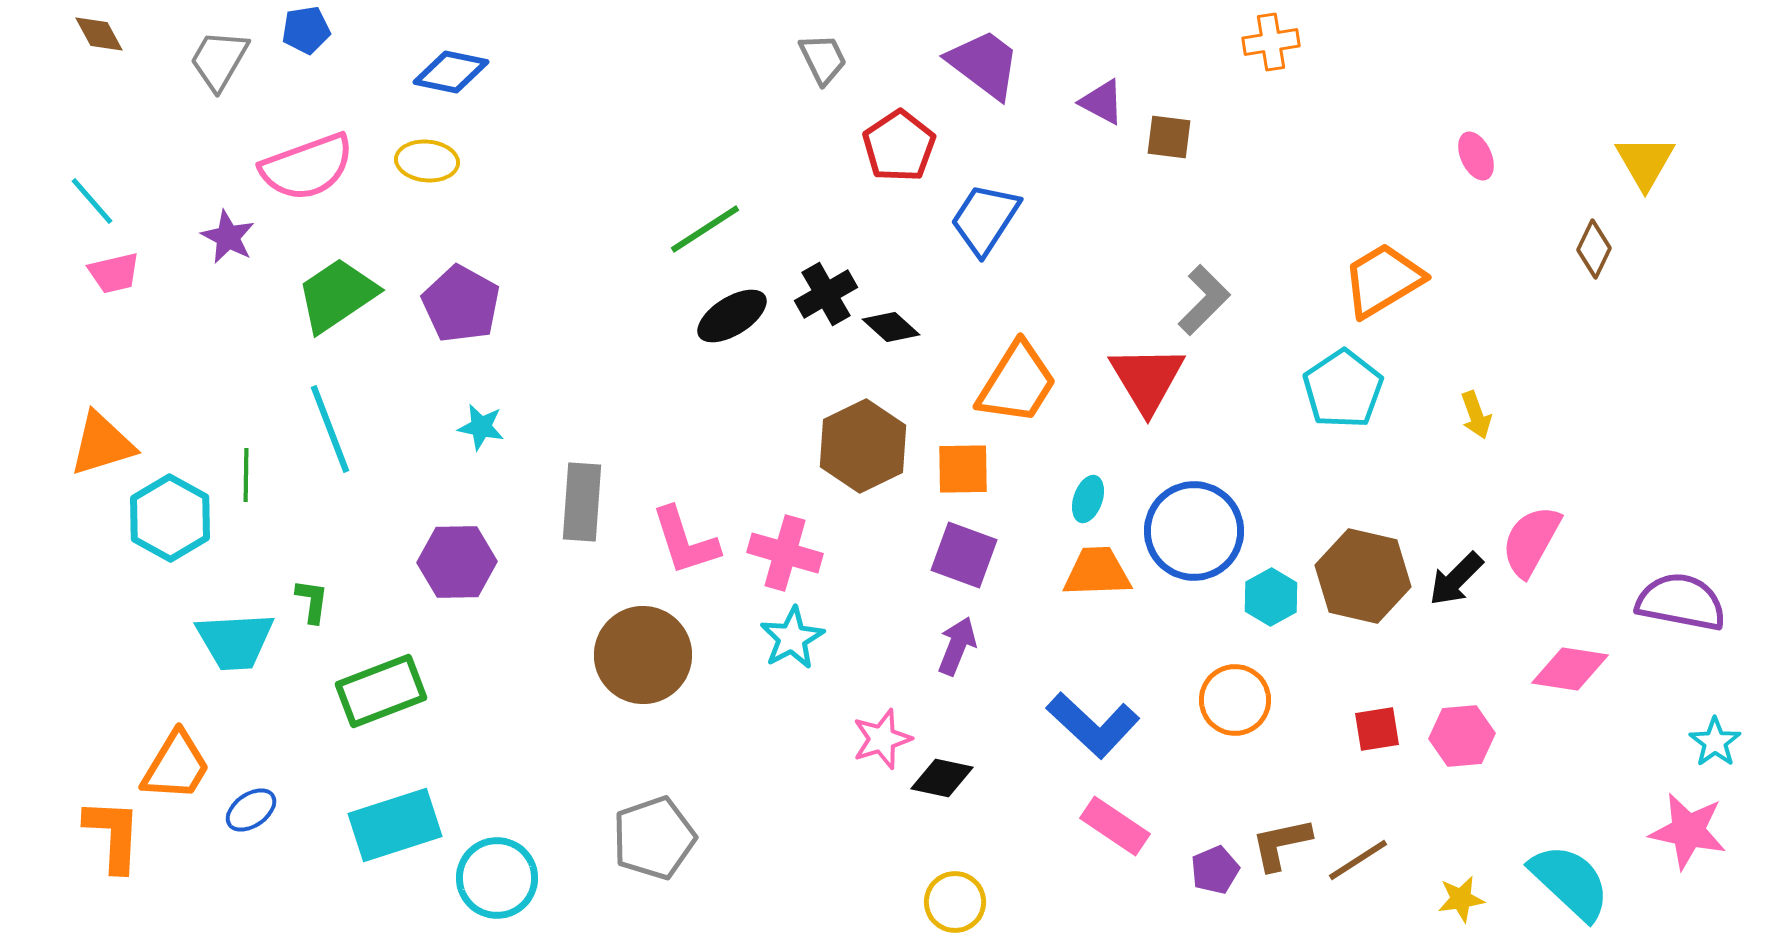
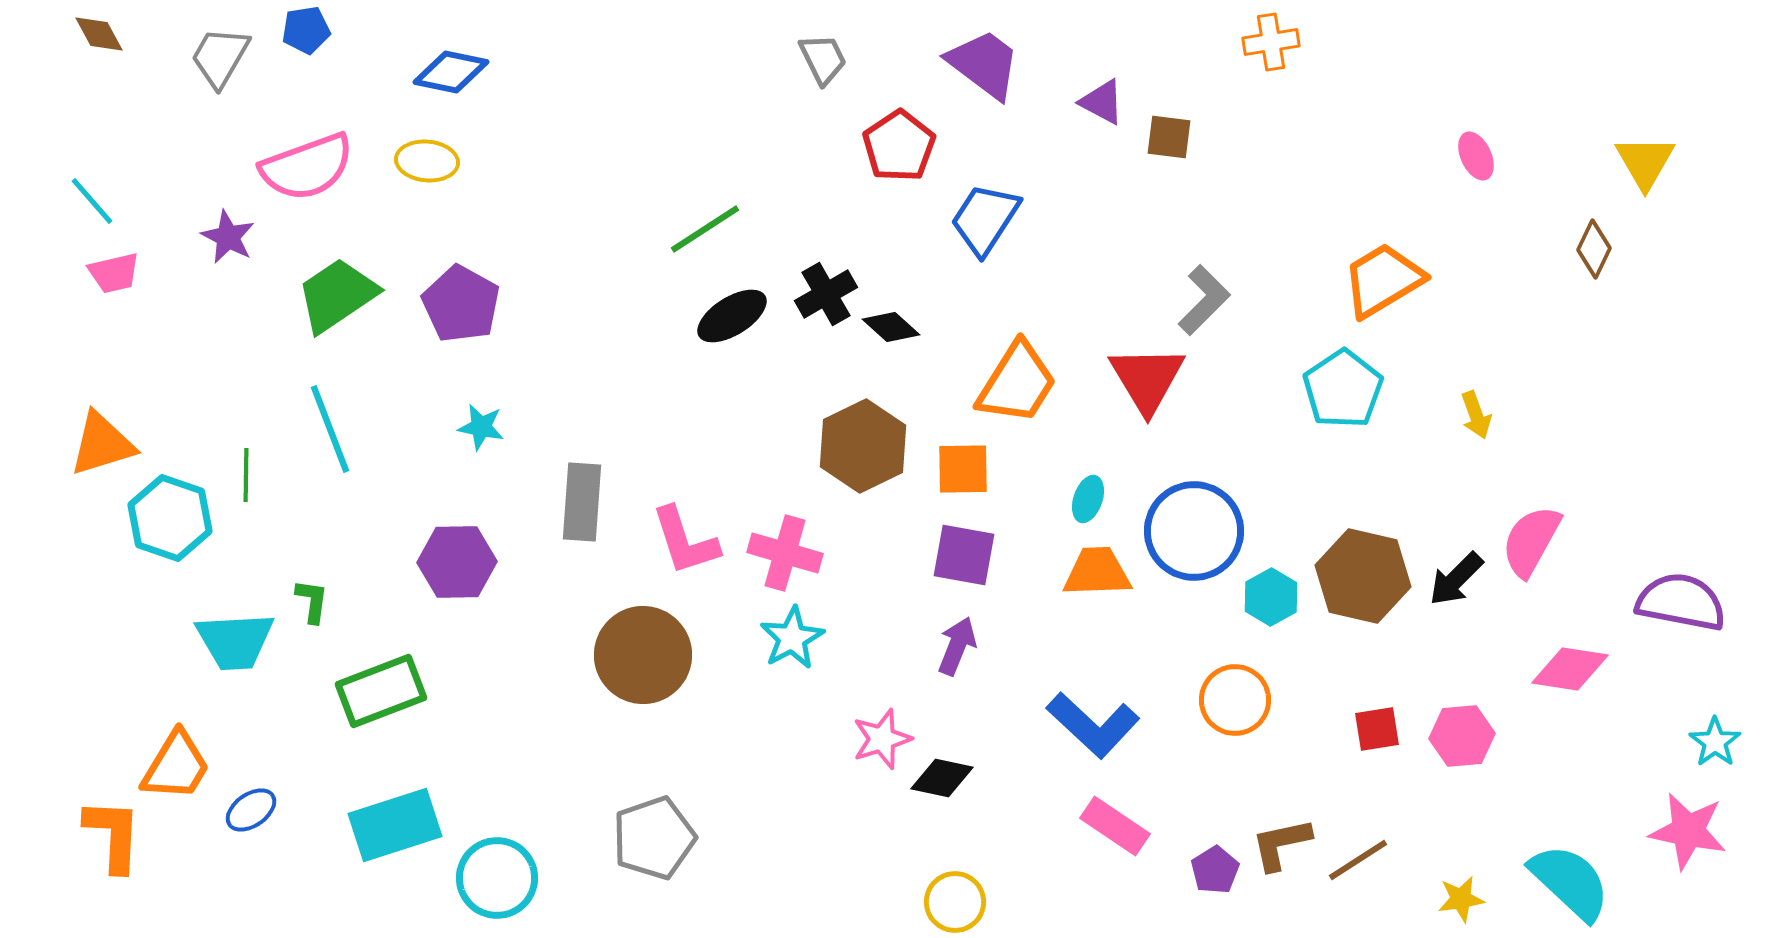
gray trapezoid at (219, 60): moved 1 px right, 3 px up
cyan hexagon at (170, 518): rotated 10 degrees counterclockwise
purple square at (964, 555): rotated 10 degrees counterclockwise
purple pentagon at (1215, 870): rotated 9 degrees counterclockwise
